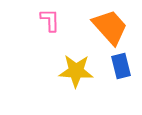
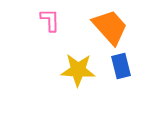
yellow star: moved 2 px right, 1 px up
